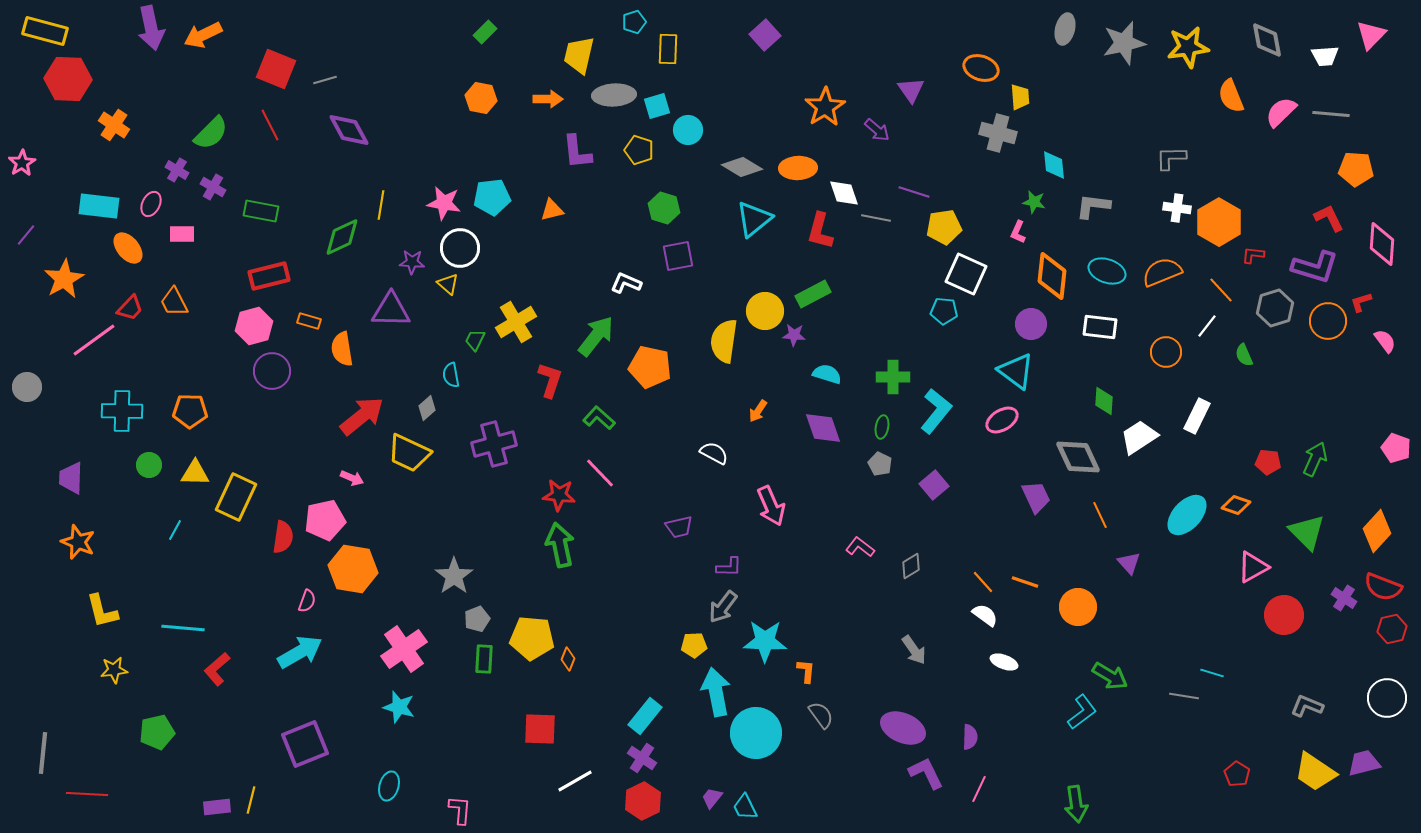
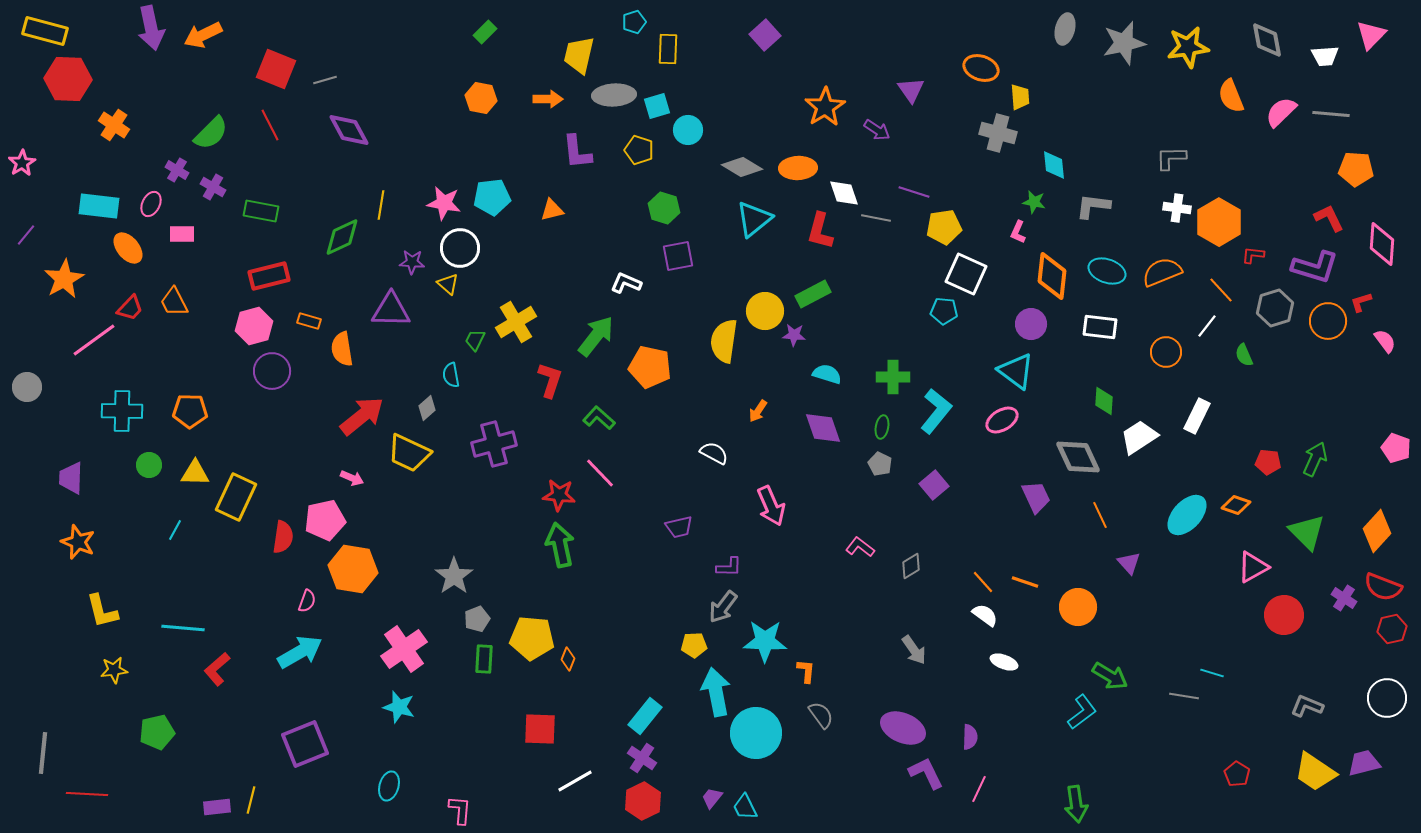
purple arrow at (877, 130): rotated 8 degrees counterclockwise
